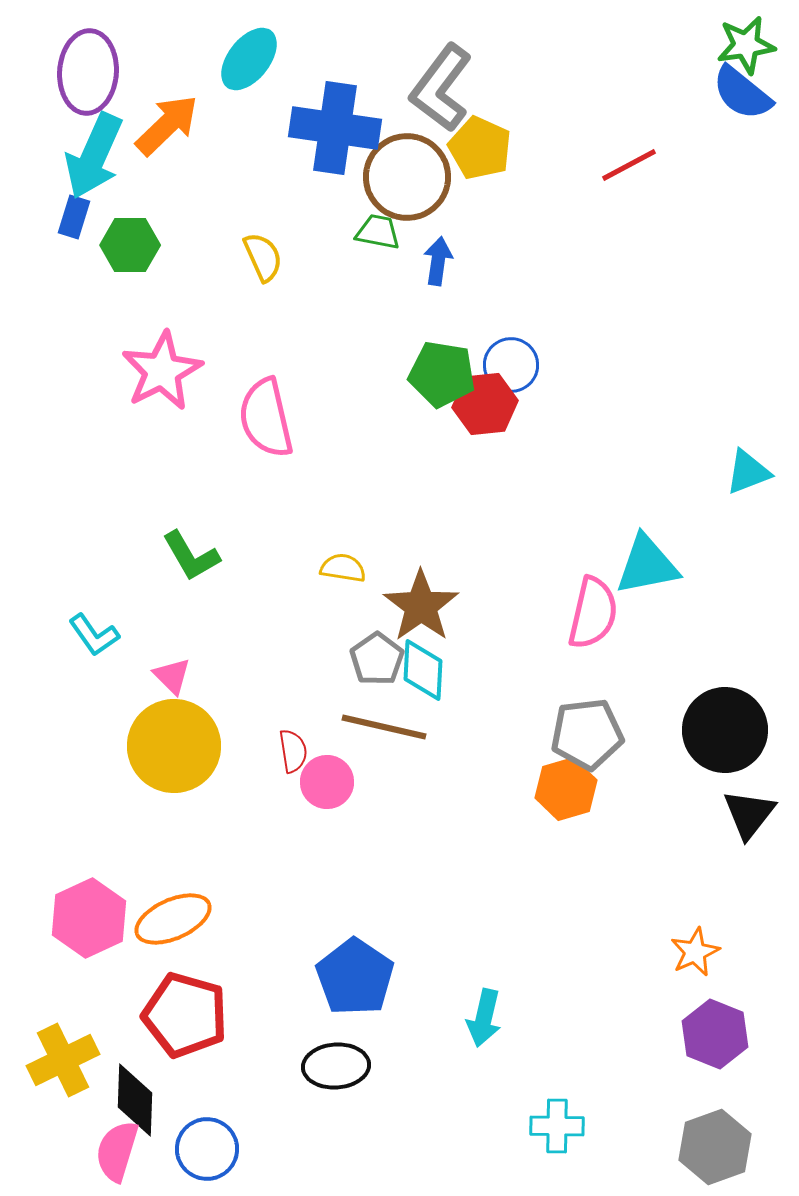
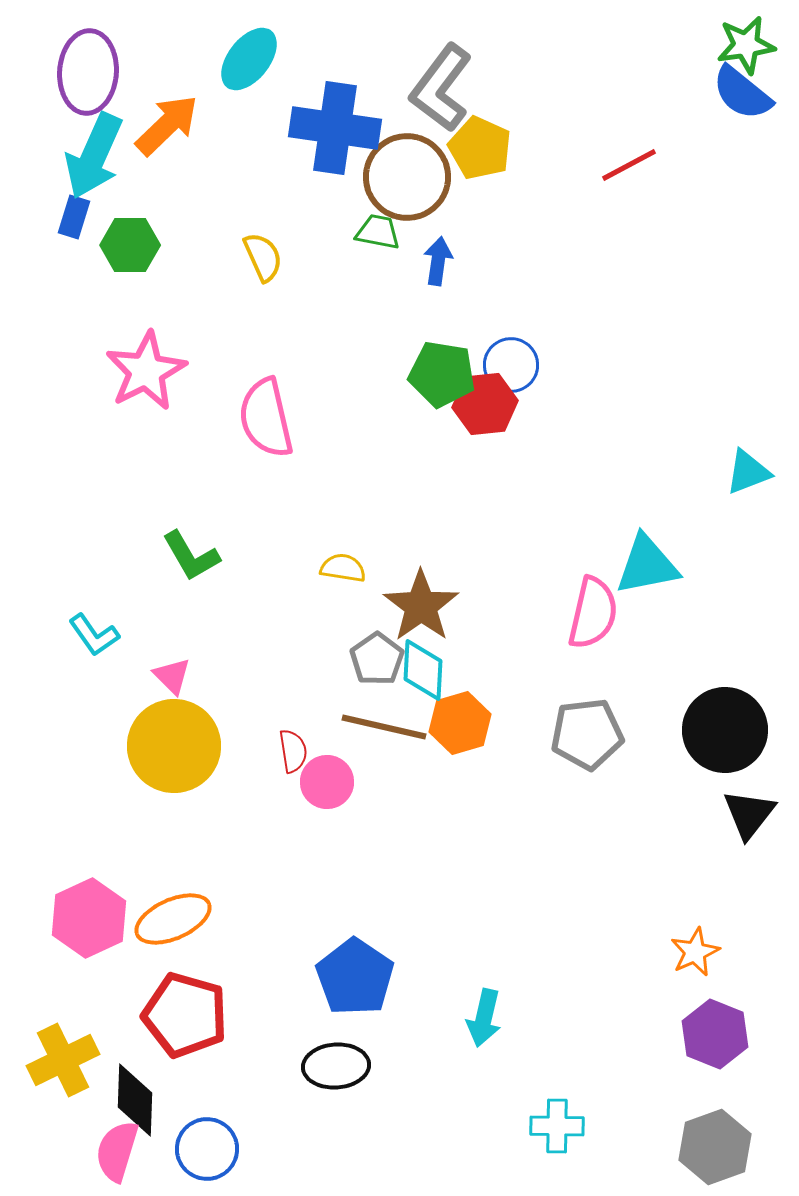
pink star at (162, 371): moved 16 px left
orange hexagon at (566, 789): moved 106 px left, 66 px up
